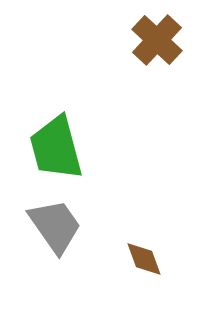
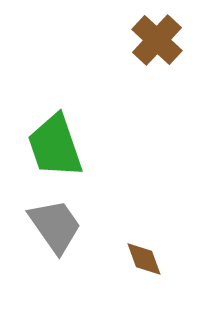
green trapezoid: moved 1 px left, 2 px up; rotated 4 degrees counterclockwise
